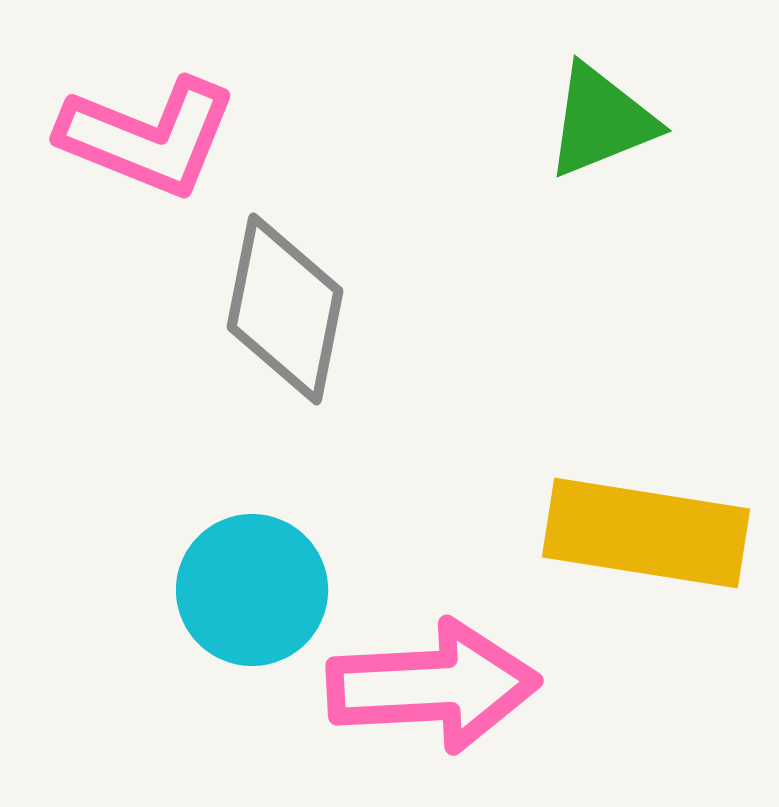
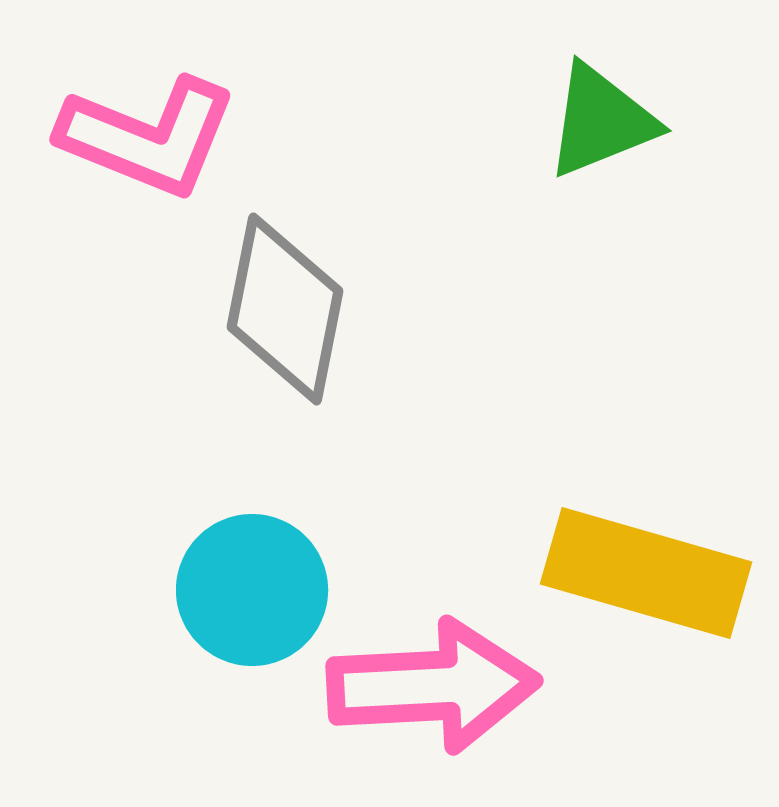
yellow rectangle: moved 40 px down; rotated 7 degrees clockwise
